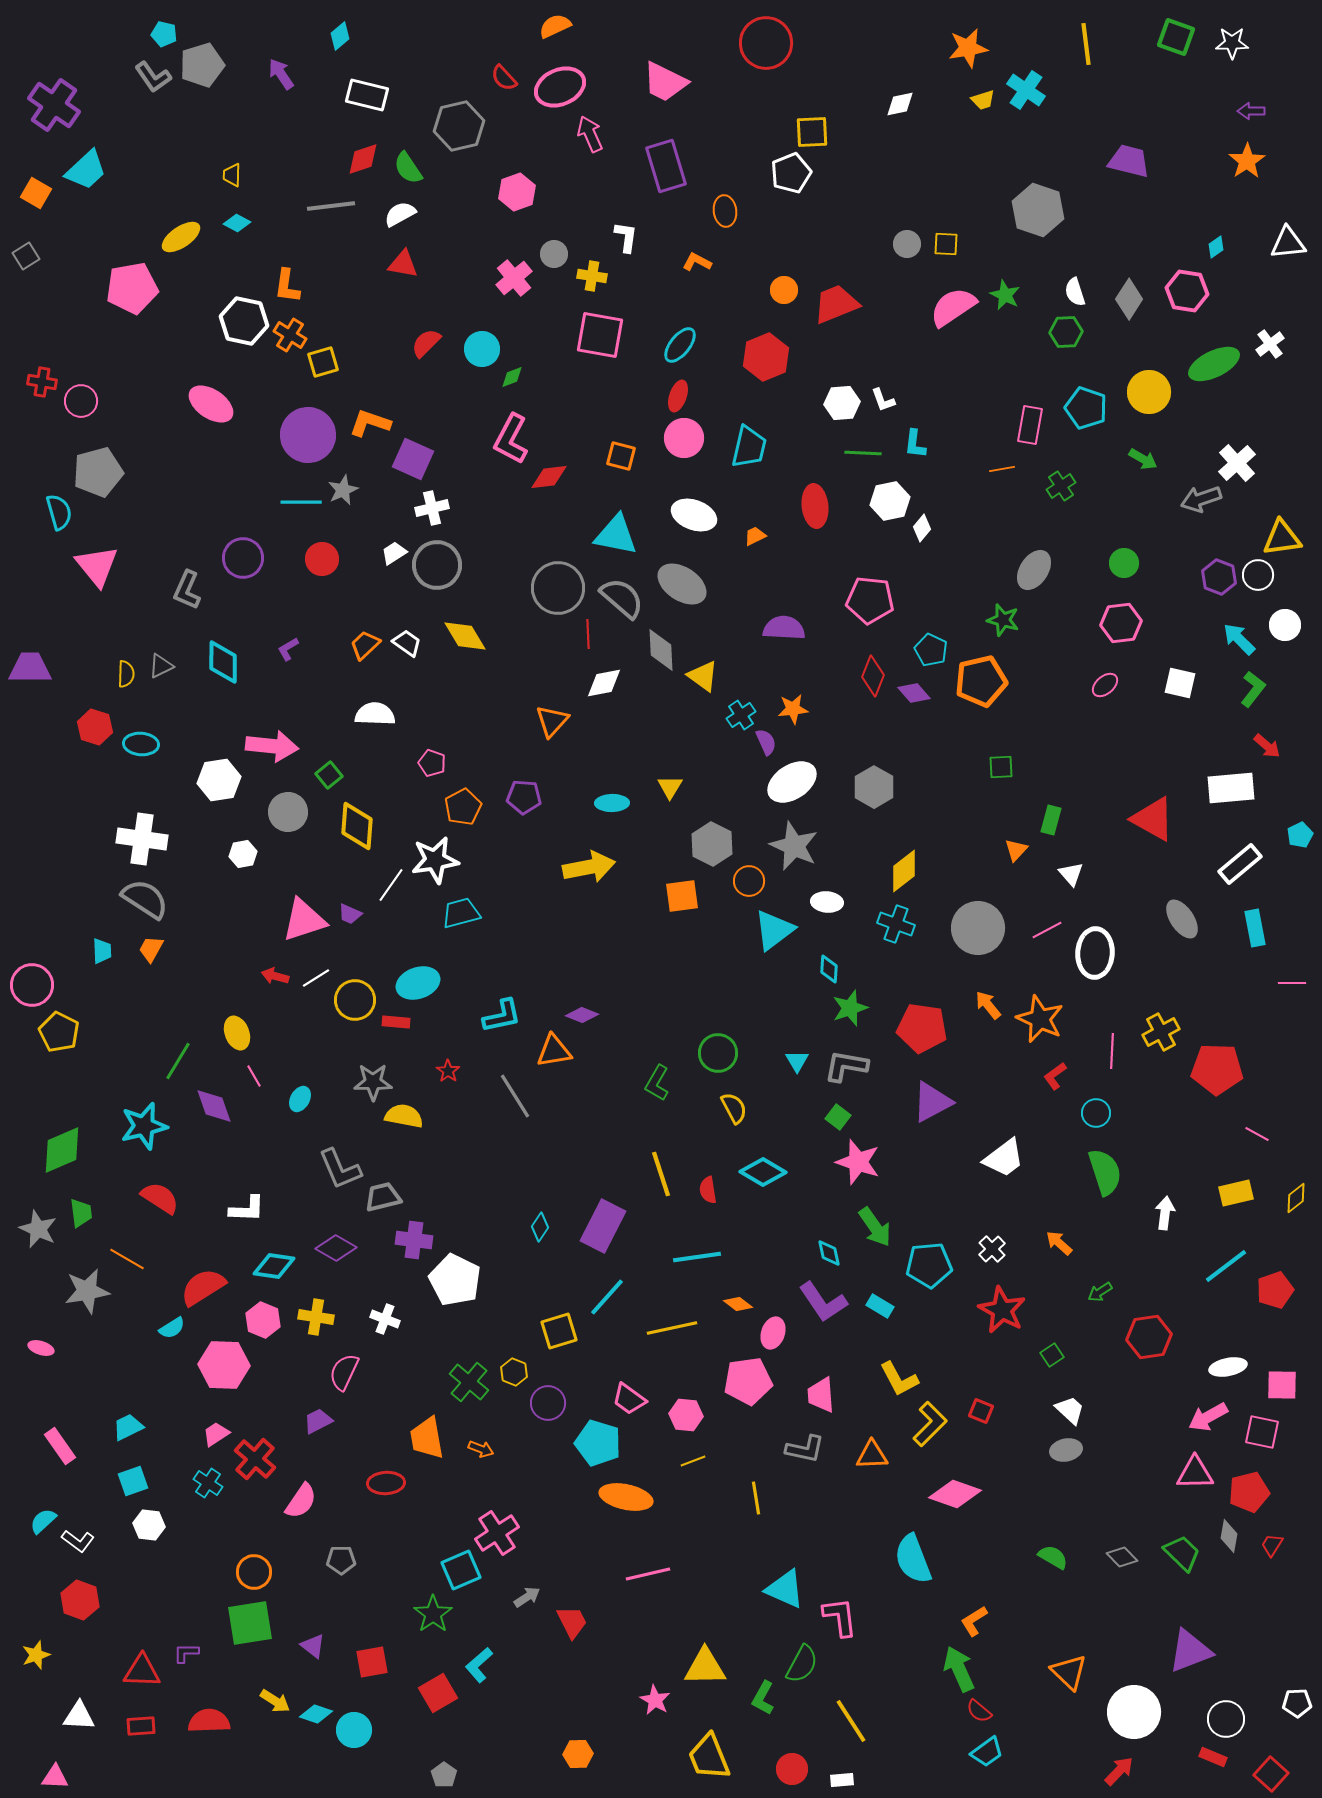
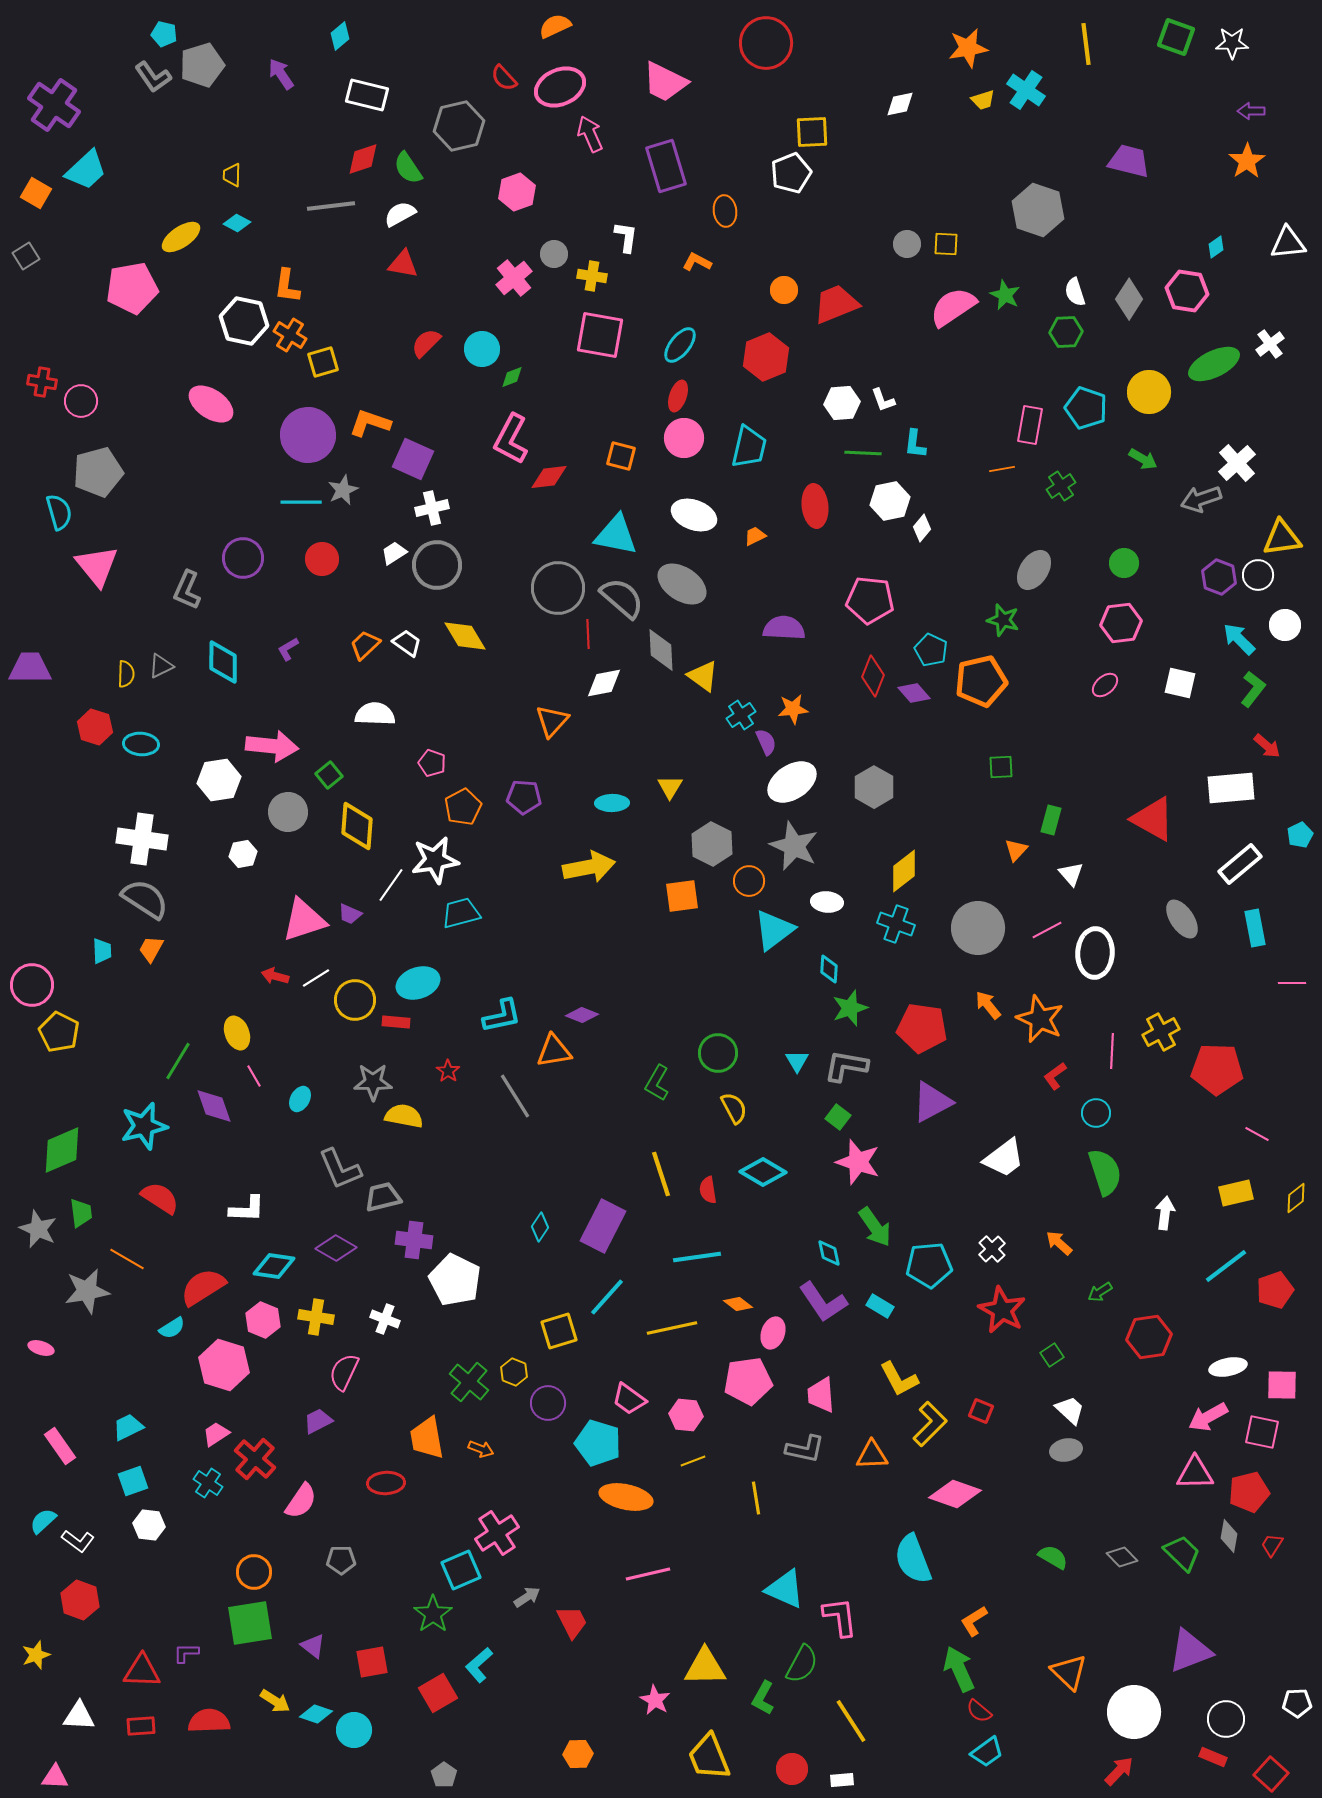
pink hexagon at (224, 1365): rotated 15 degrees clockwise
